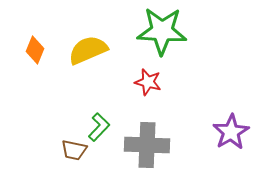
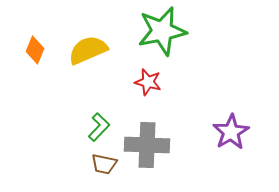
green star: rotated 15 degrees counterclockwise
brown trapezoid: moved 30 px right, 14 px down
